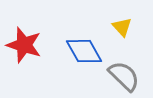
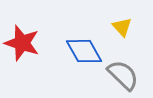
red star: moved 2 px left, 2 px up
gray semicircle: moved 1 px left, 1 px up
